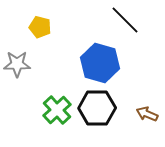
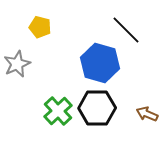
black line: moved 1 px right, 10 px down
gray star: rotated 24 degrees counterclockwise
green cross: moved 1 px right, 1 px down
